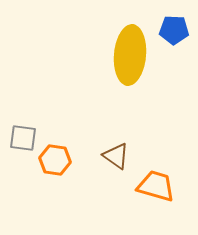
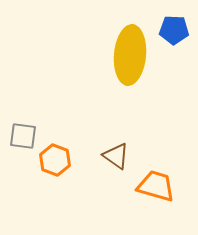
gray square: moved 2 px up
orange hexagon: rotated 12 degrees clockwise
